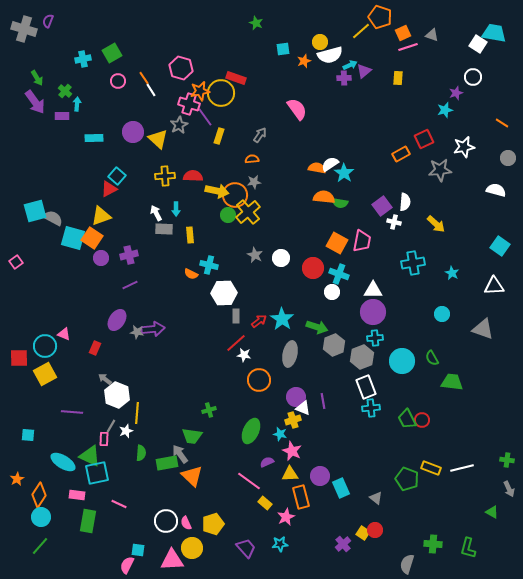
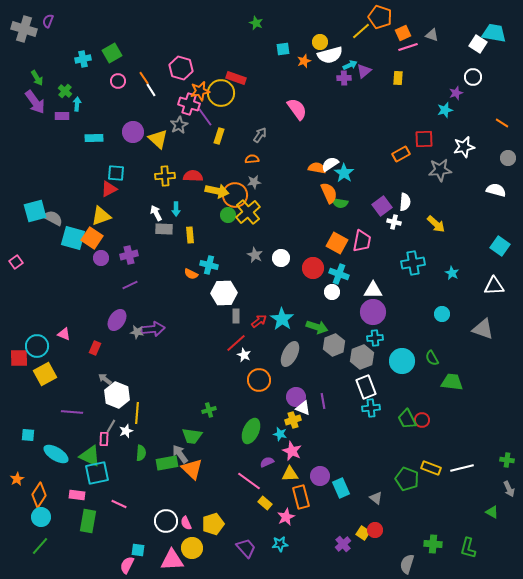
red square at (424, 139): rotated 24 degrees clockwise
cyan square at (117, 176): moved 1 px left, 3 px up; rotated 36 degrees counterclockwise
orange semicircle at (324, 197): moved 5 px right, 4 px up; rotated 60 degrees clockwise
cyan circle at (45, 346): moved 8 px left
gray ellipse at (290, 354): rotated 15 degrees clockwise
white star at (244, 355): rotated 16 degrees clockwise
cyan ellipse at (63, 462): moved 7 px left, 8 px up
orange triangle at (192, 476): moved 7 px up
